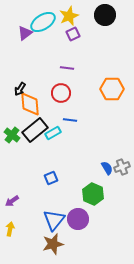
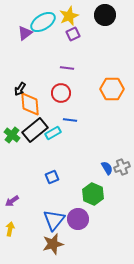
blue square: moved 1 px right, 1 px up
